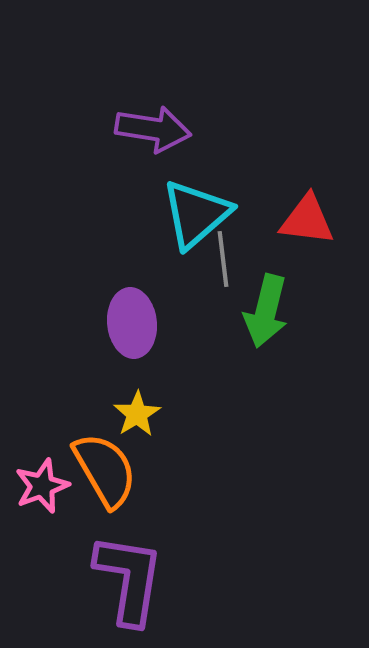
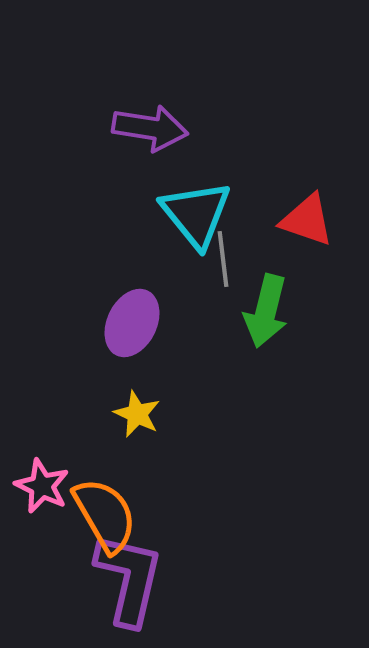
purple arrow: moved 3 px left, 1 px up
cyan triangle: rotated 28 degrees counterclockwise
red triangle: rotated 12 degrees clockwise
purple ellipse: rotated 32 degrees clockwise
yellow star: rotated 15 degrees counterclockwise
orange semicircle: moved 45 px down
pink star: rotated 26 degrees counterclockwise
purple L-shape: rotated 4 degrees clockwise
